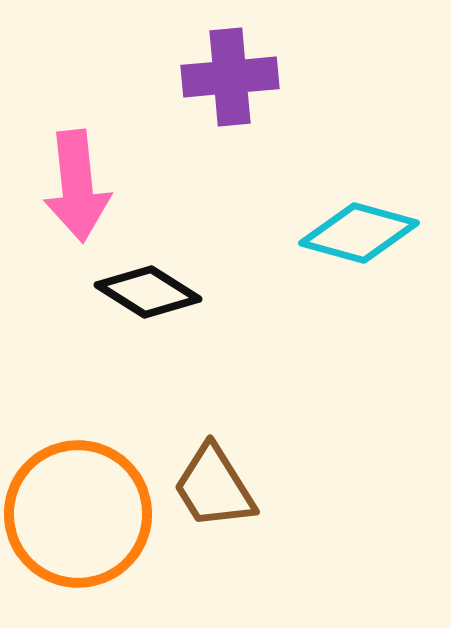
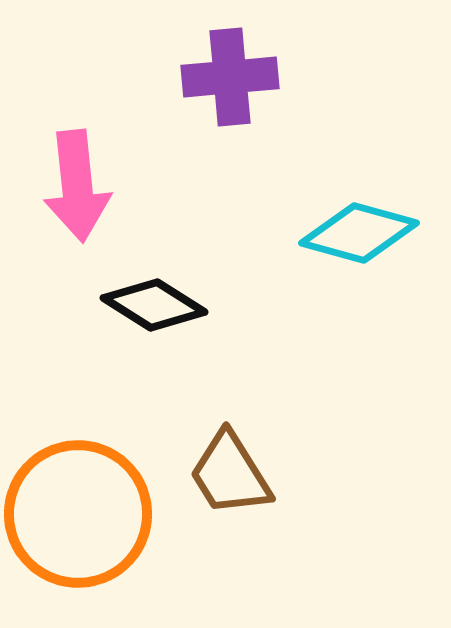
black diamond: moved 6 px right, 13 px down
brown trapezoid: moved 16 px right, 13 px up
